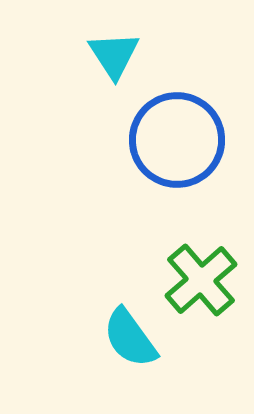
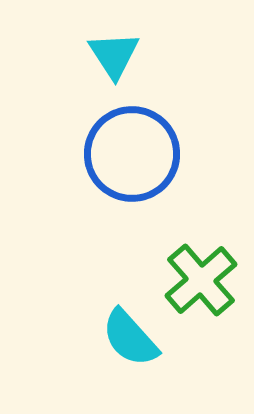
blue circle: moved 45 px left, 14 px down
cyan semicircle: rotated 6 degrees counterclockwise
